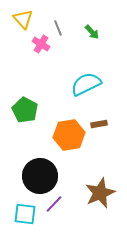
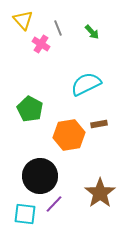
yellow triangle: moved 1 px down
green pentagon: moved 5 px right, 1 px up
brown star: rotated 12 degrees counterclockwise
